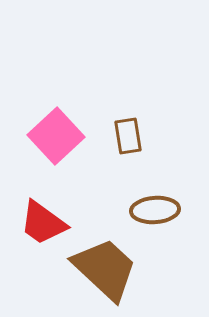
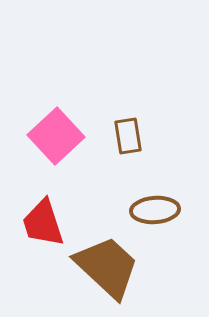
red trapezoid: rotated 36 degrees clockwise
brown trapezoid: moved 2 px right, 2 px up
